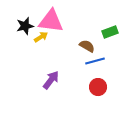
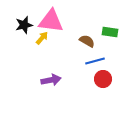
black star: moved 1 px left, 1 px up
green rectangle: rotated 28 degrees clockwise
yellow arrow: moved 1 px right, 1 px down; rotated 16 degrees counterclockwise
brown semicircle: moved 5 px up
purple arrow: rotated 42 degrees clockwise
red circle: moved 5 px right, 8 px up
